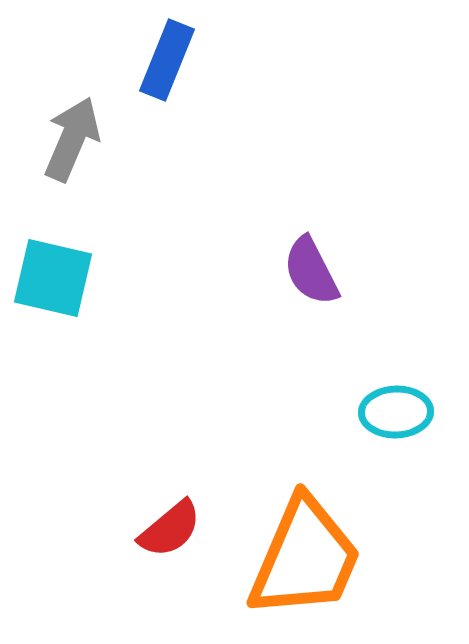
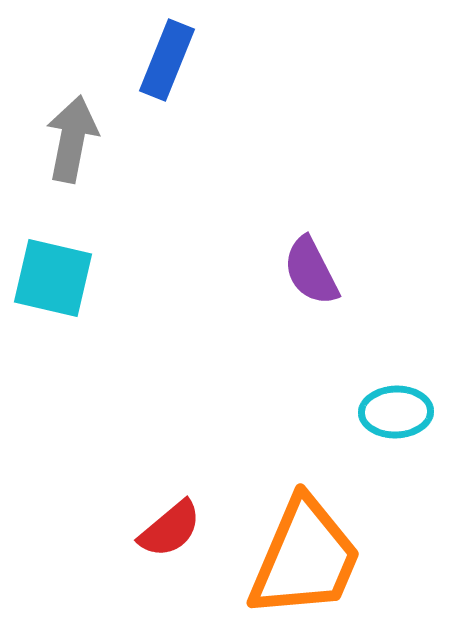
gray arrow: rotated 12 degrees counterclockwise
